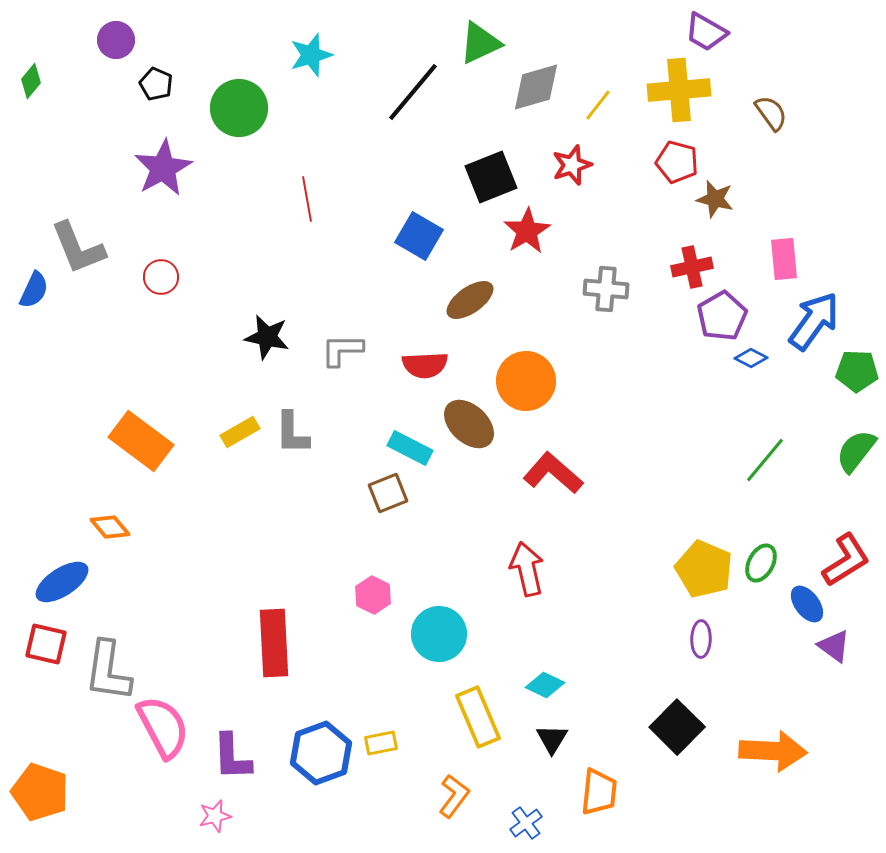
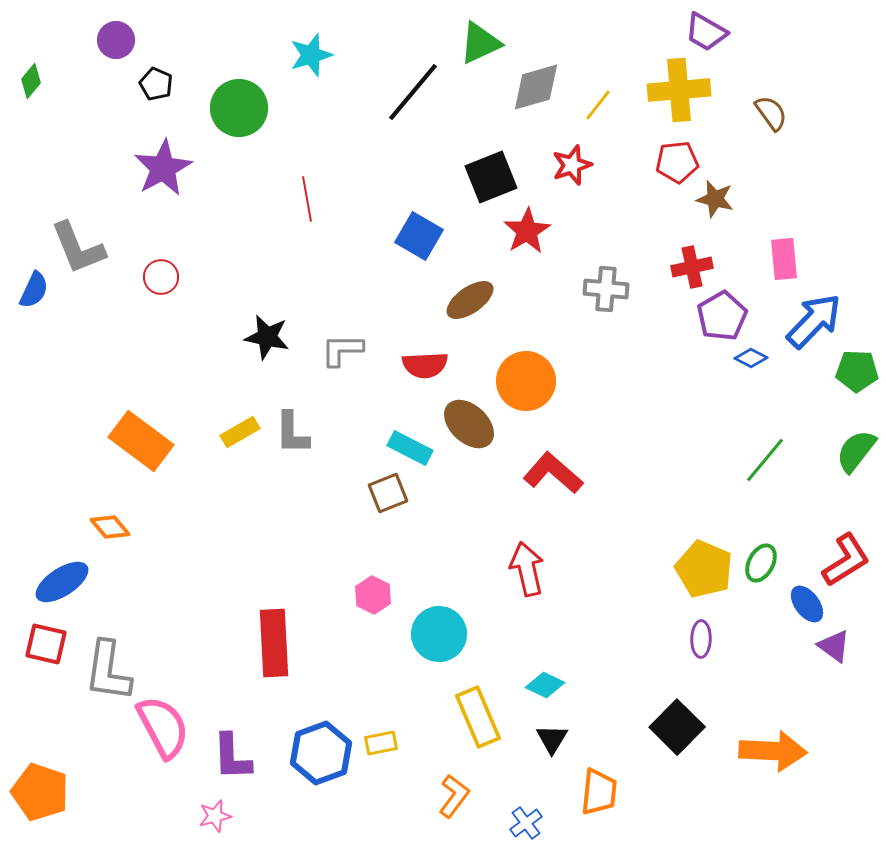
red pentagon at (677, 162): rotated 21 degrees counterclockwise
blue arrow at (814, 321): rotated 8 degrees clockwise
